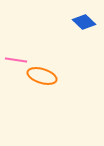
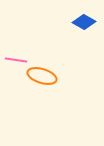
blue diamond: rotated 15 degrees counterclockwise
